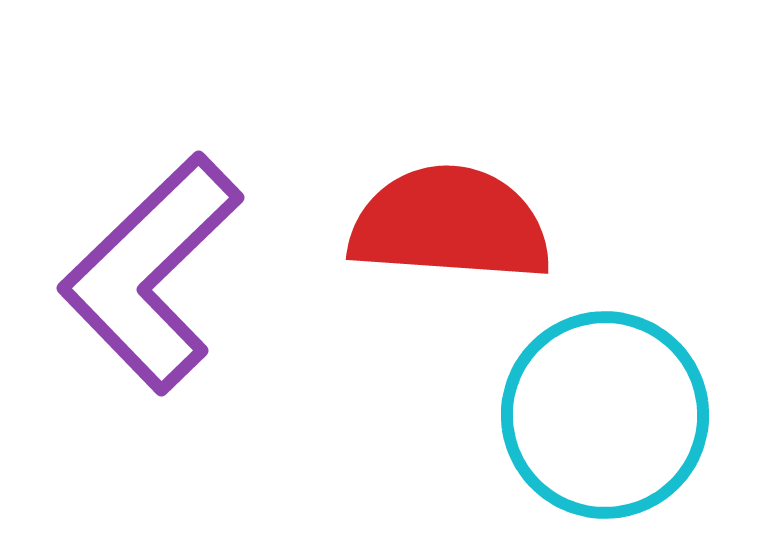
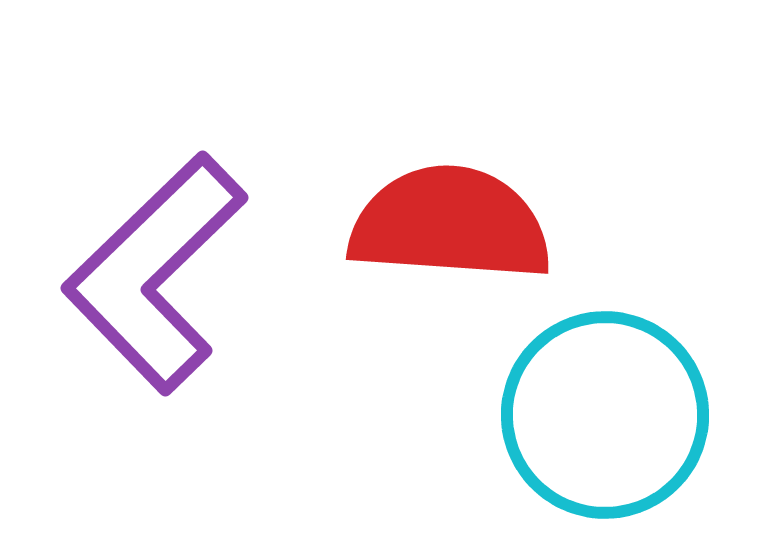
purple L-shape: moved 4 px right
